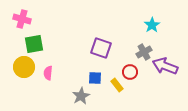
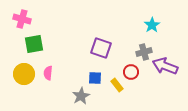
gray cross: rotated 14 degrees clockwise
yellow circle: moved 7 px down
red circle: moved 1 px right
